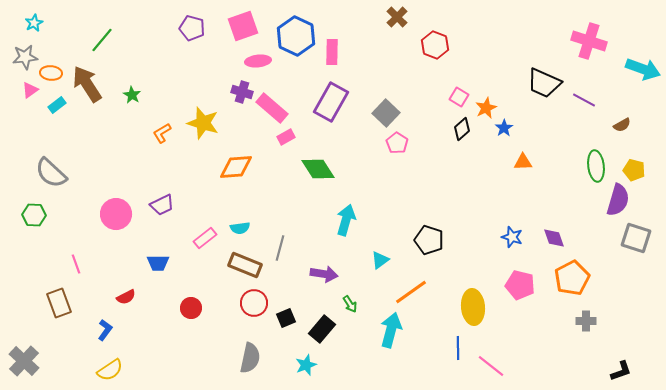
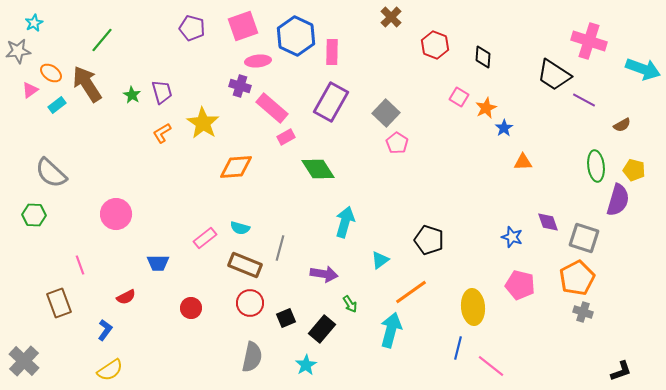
brown cross at (397, 17): moved 6 px left
gray star at (25, 57): moved 7 px left, 6 px up
orange ellipse at (51, 73): rotated 30 degrees clockwise
black trapezoid at (544, 83): moved 10 px right, 8 px up; rotated 9 degrees clockwise
purple cross at (242, 92): moved 2 px left, 6 px up
yellow star at (203, 123): rotated 16 degrees clockwise
black diamond at (462, 129): moved 21 px right, 72 px up; rotated 45 degrees counterclockwise
purple trapezoid at (162, 205): moved 113 px up; rotated 80 degrees counterclockwise
cyan arrow at (346, 220): moved 1 px left, 2 px down
cyan semicircle at (240, 228): rotated 24 degrees clockwise
purple diamond at (554, 238): moved 6 px left, 16 px up
gray square at (636, 238): moved 52 px left
pink line at (76, 264): moved 4 px right, 1 px down
orange pentagon at (572, 278): moved 5 px right
red circle at (254, 303): moved 4 px left
gray cross at (586, 321): moved 3 px left, 9 px up; rotated 18 degrees clockwise
blue line at (458, 348): rotated 15 degrees clockwise
gray semicircle at (250, 358): moved 2 px right, 1 px up
cyan star at (306, 365): rotated 10 degrees counterclockwise
